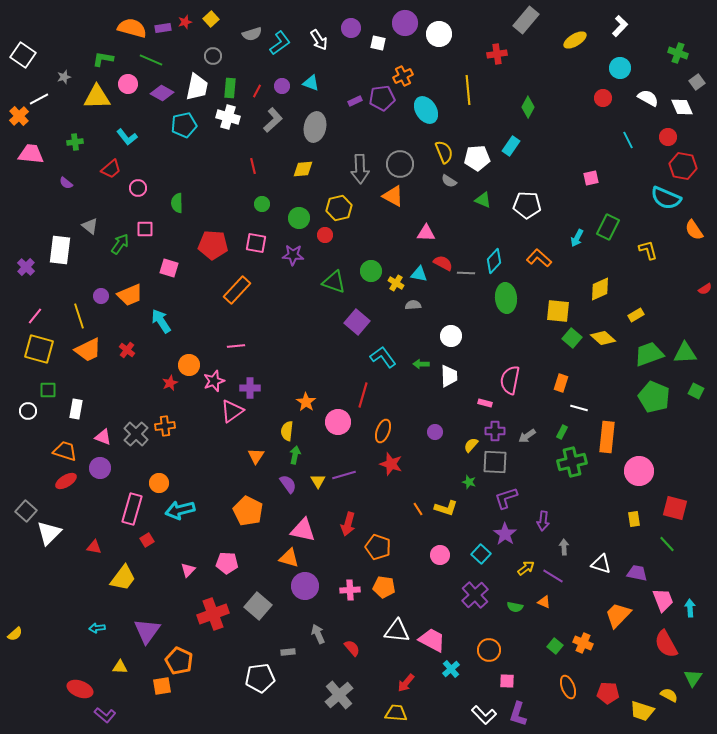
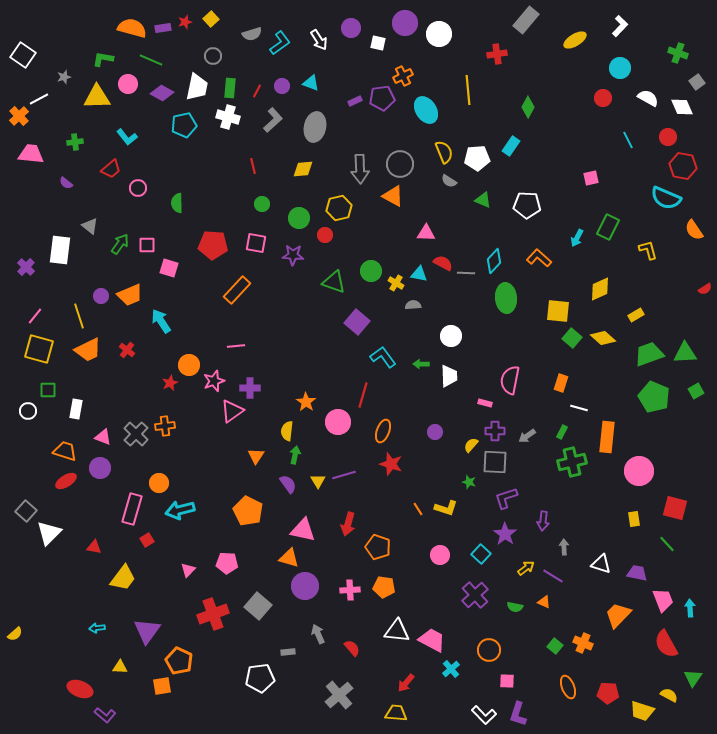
pink square at (145, 229): moved 2 px right, 16 px down
green square at (696, 391): rotated 35 degrees clockwise
